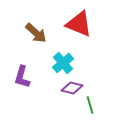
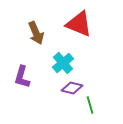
brown arrow: rotated 25 degrees clockwise
